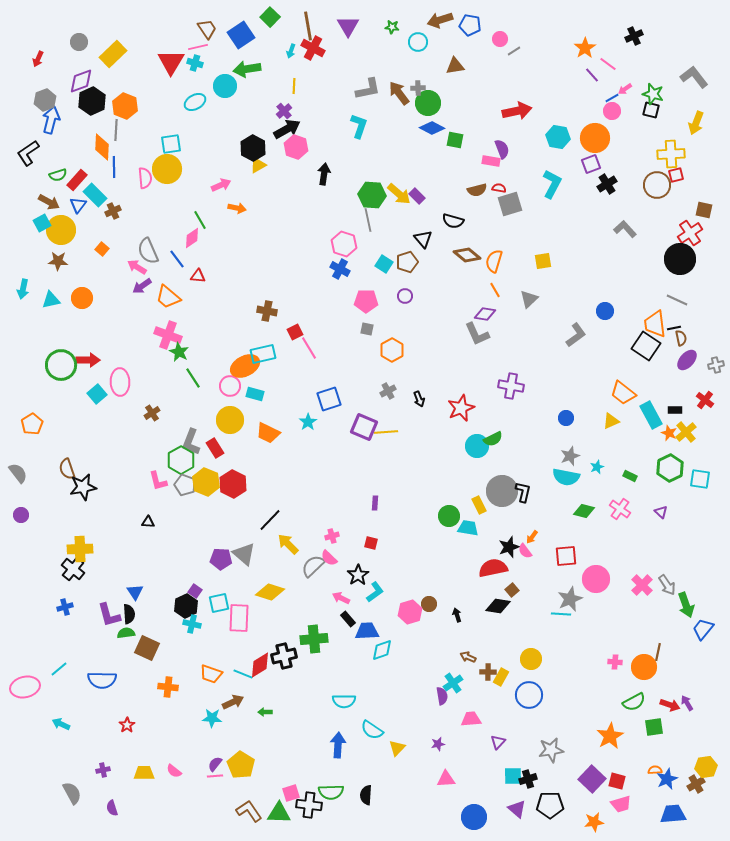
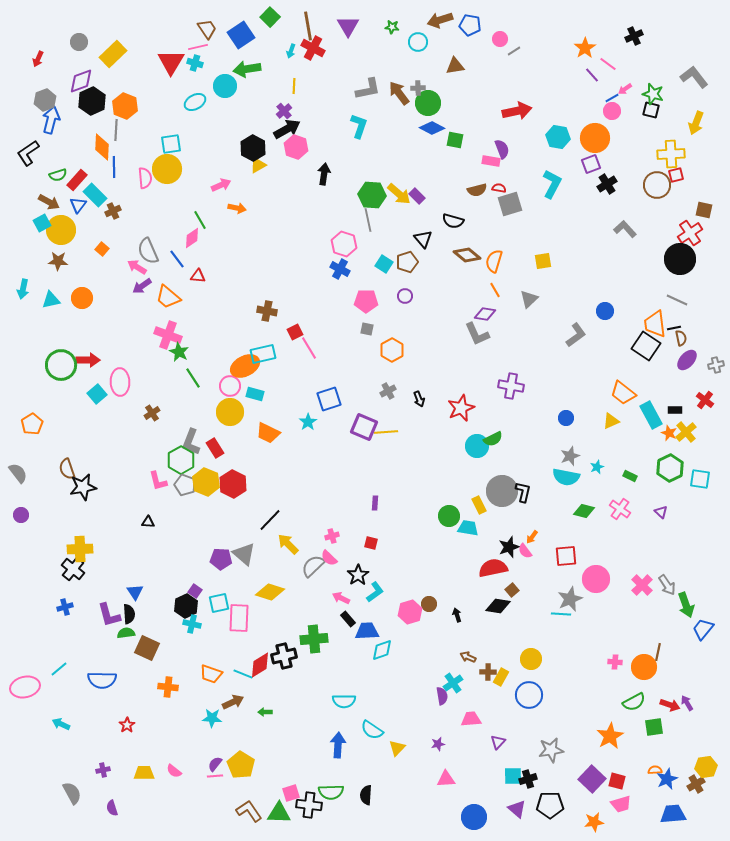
yellow circle at (230, 420): moved 8 px up
